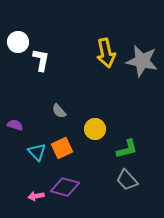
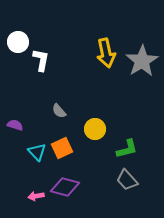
gray star: rotated 28 degrees clockwise
